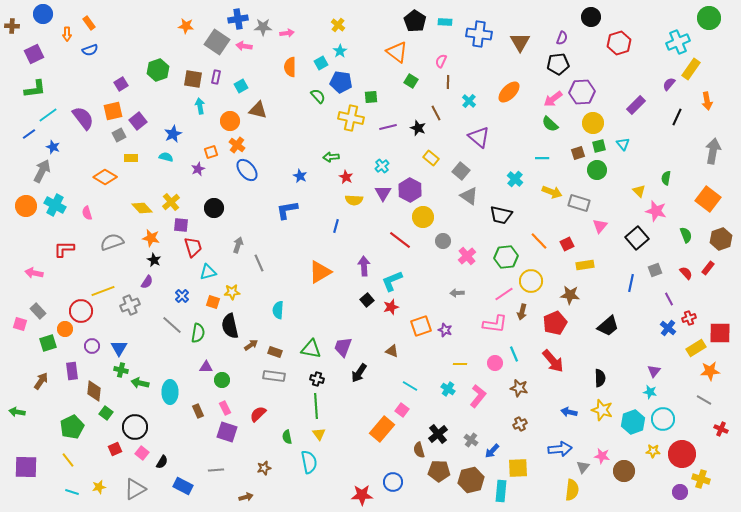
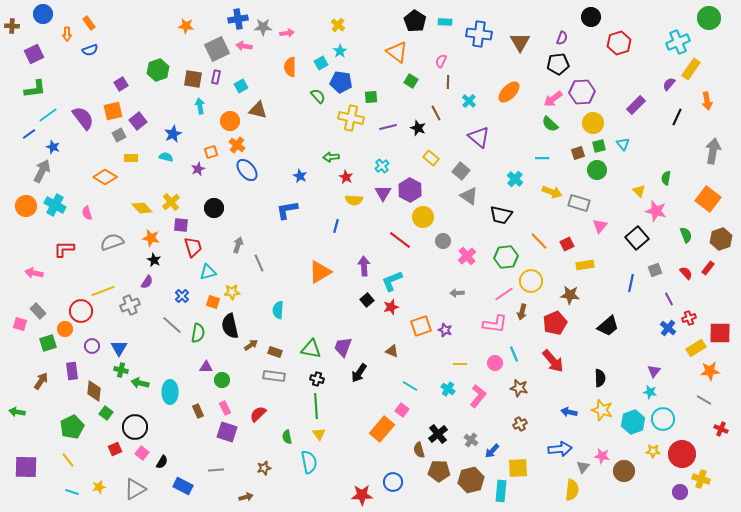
gray square at (217, 42): moved 7 px down; rotated 30 degrees clockwise
